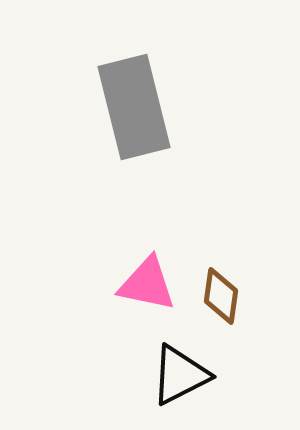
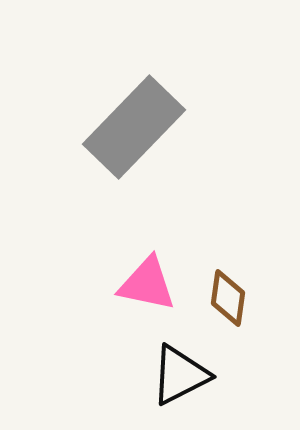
gray rectangle: moved 20 px down; rotated 58 degrees clockwise
brown diamond: moved 7 px right, 2 px down
